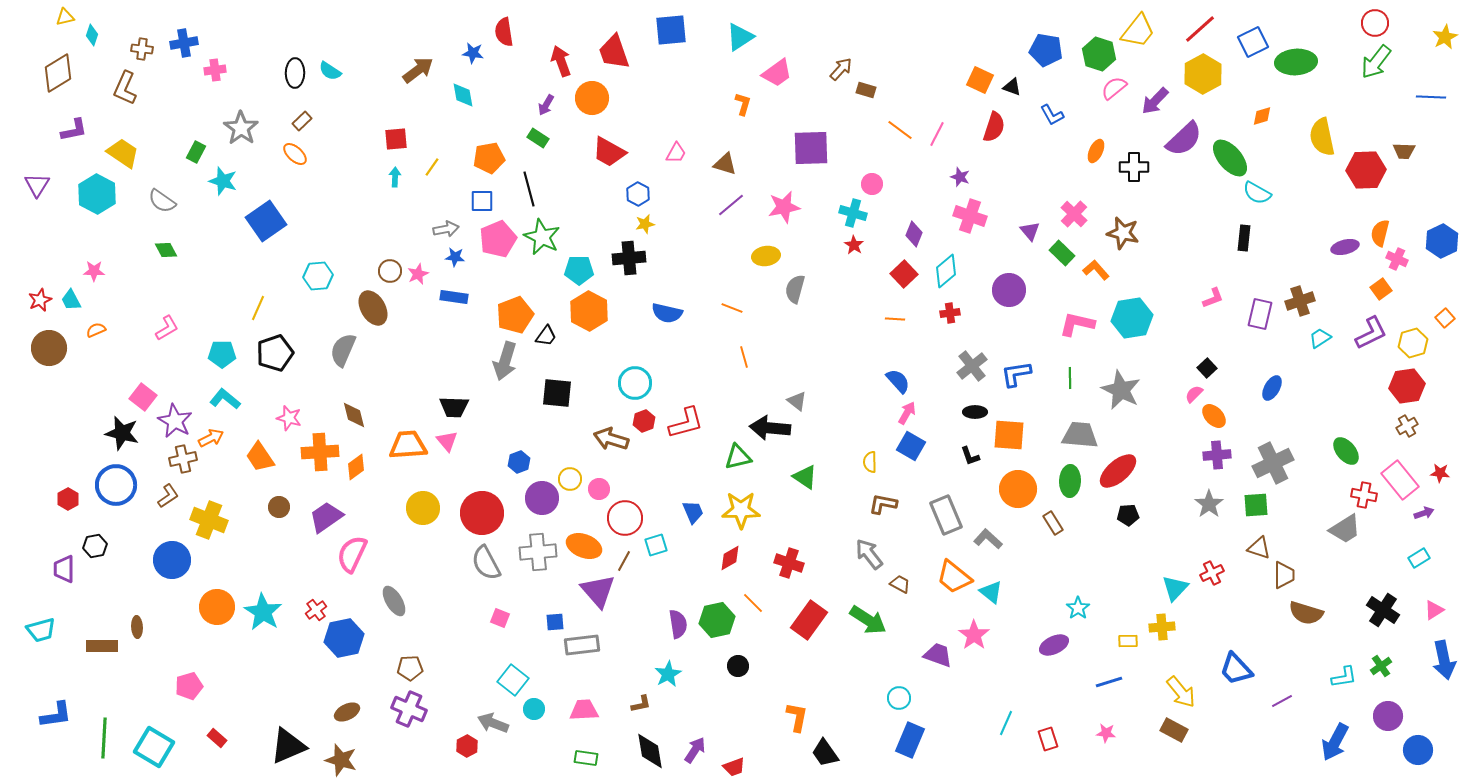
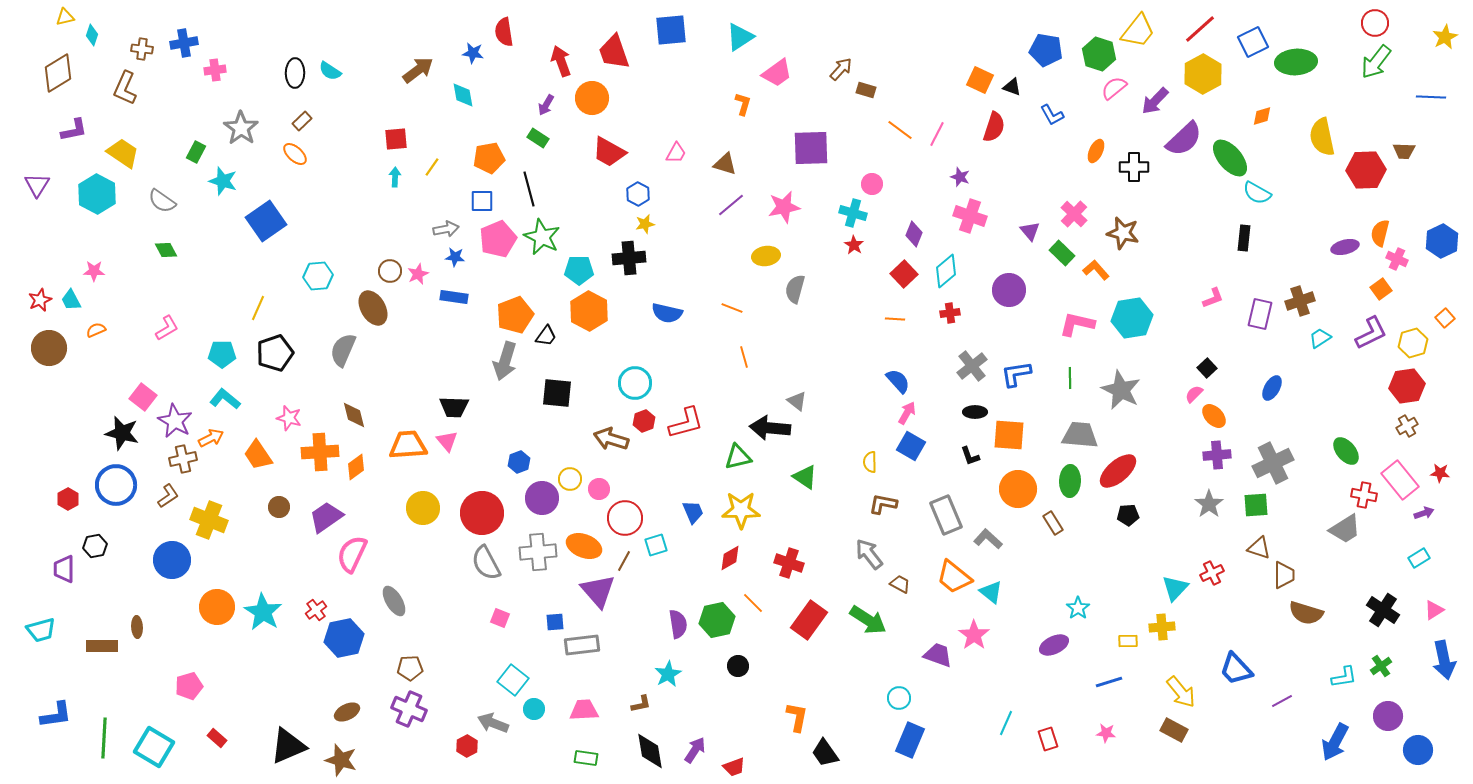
orange trapezoid at (260, 457): moved 2 px left, 2 px up
